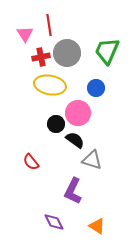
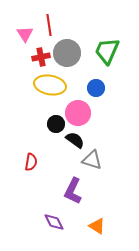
red semicircle: rotated 132 degrees counterclockwise
